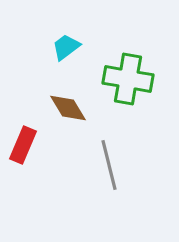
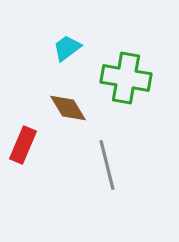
cyan trapezoid: moved 1 px right, 1 px down
green cross: moved 2 px left, 1 px up
gray line: moved 2 px left
